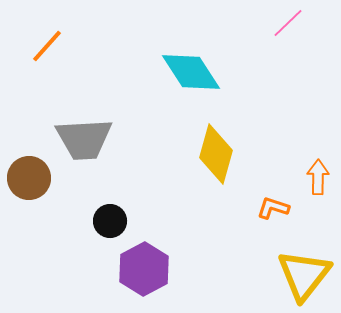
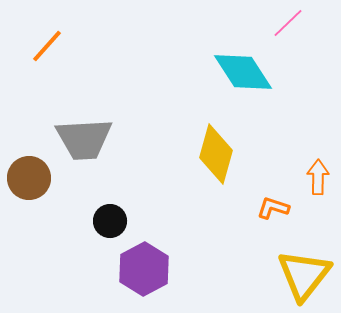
cyan diamond: moved 52 px right
